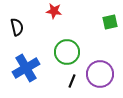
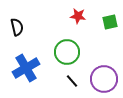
red star: moved 24 px right, 5 px down
purple circle: moved 4 px right, 5 px down
black line: rotated 64 degrees counterclockwise
